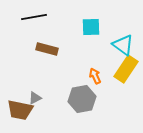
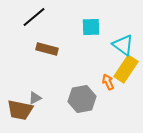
black line: rotated 30 degrees counterclockwise
orange arrow: moved 13 px right, 6 px down
